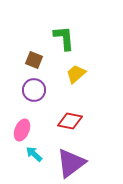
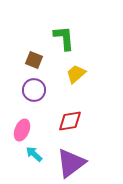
red diamond: rotated 20 degrees counterclockwise
